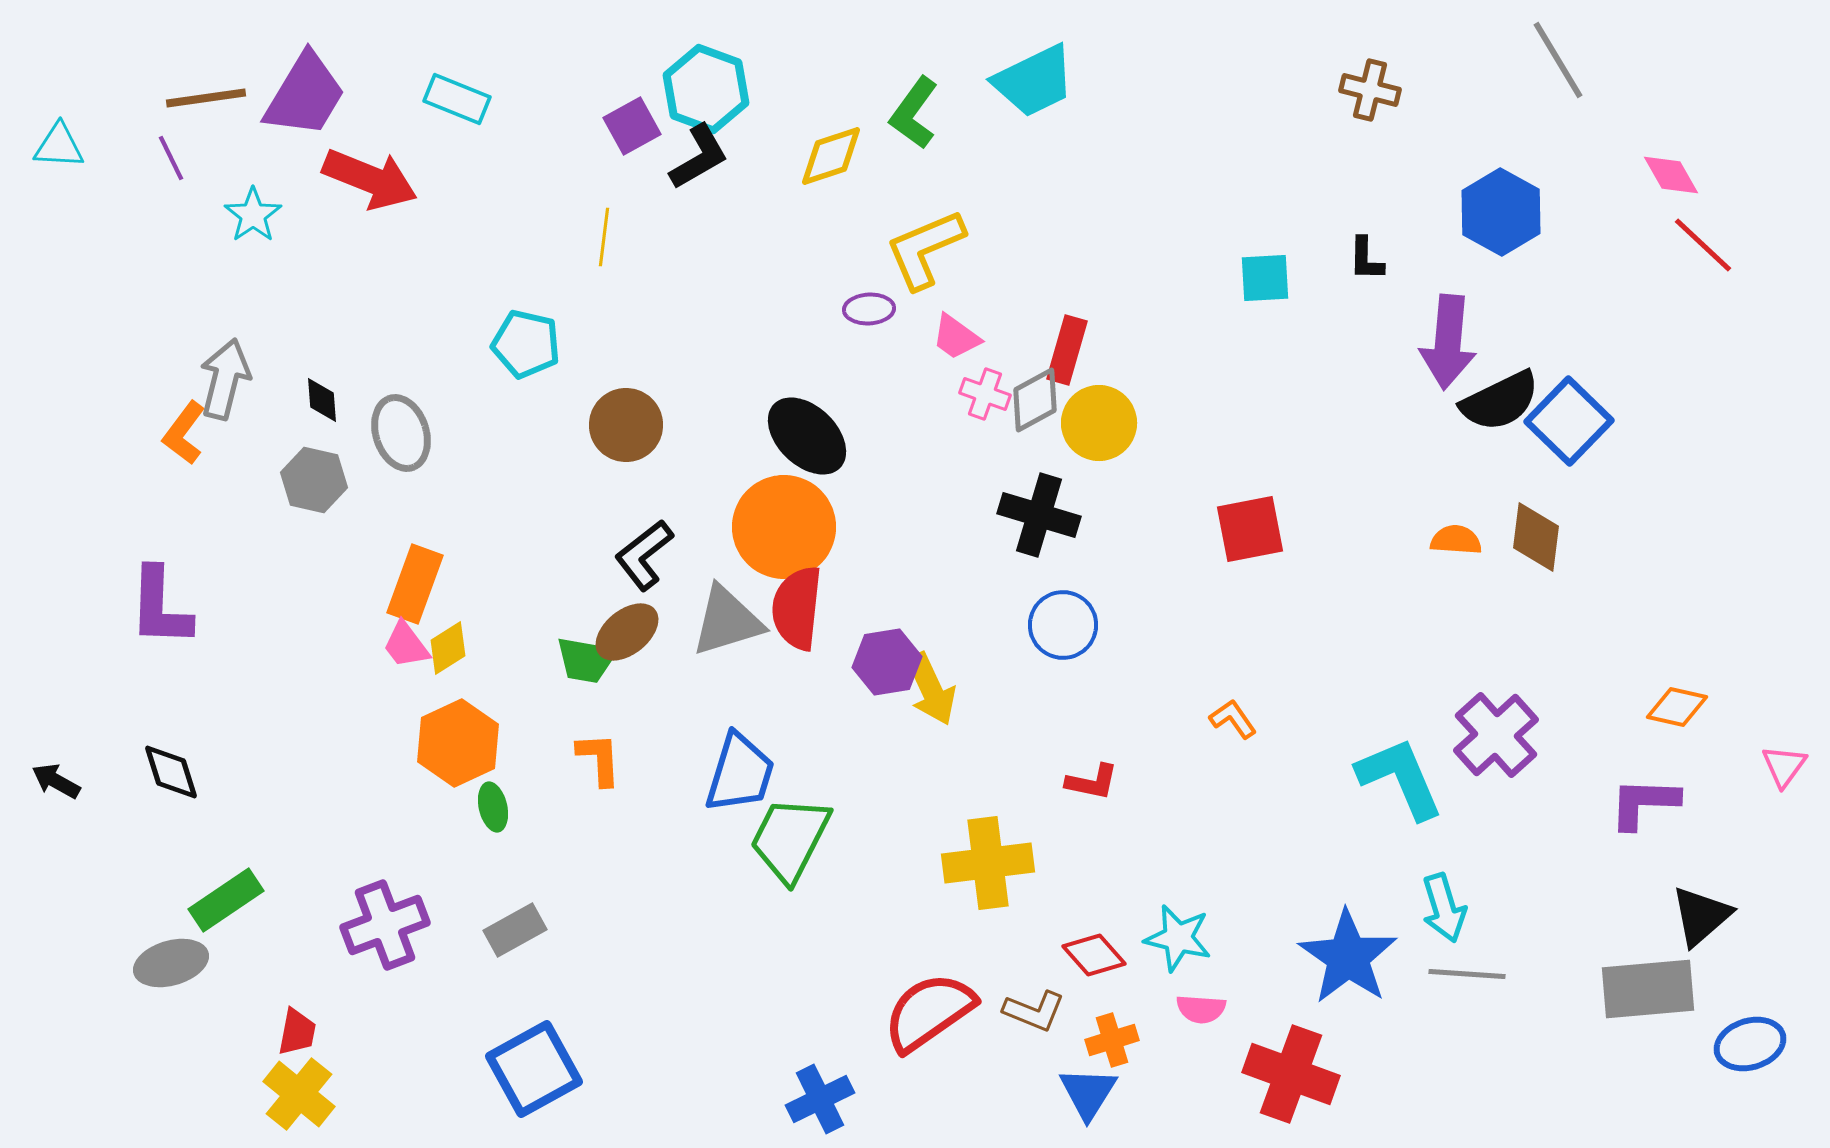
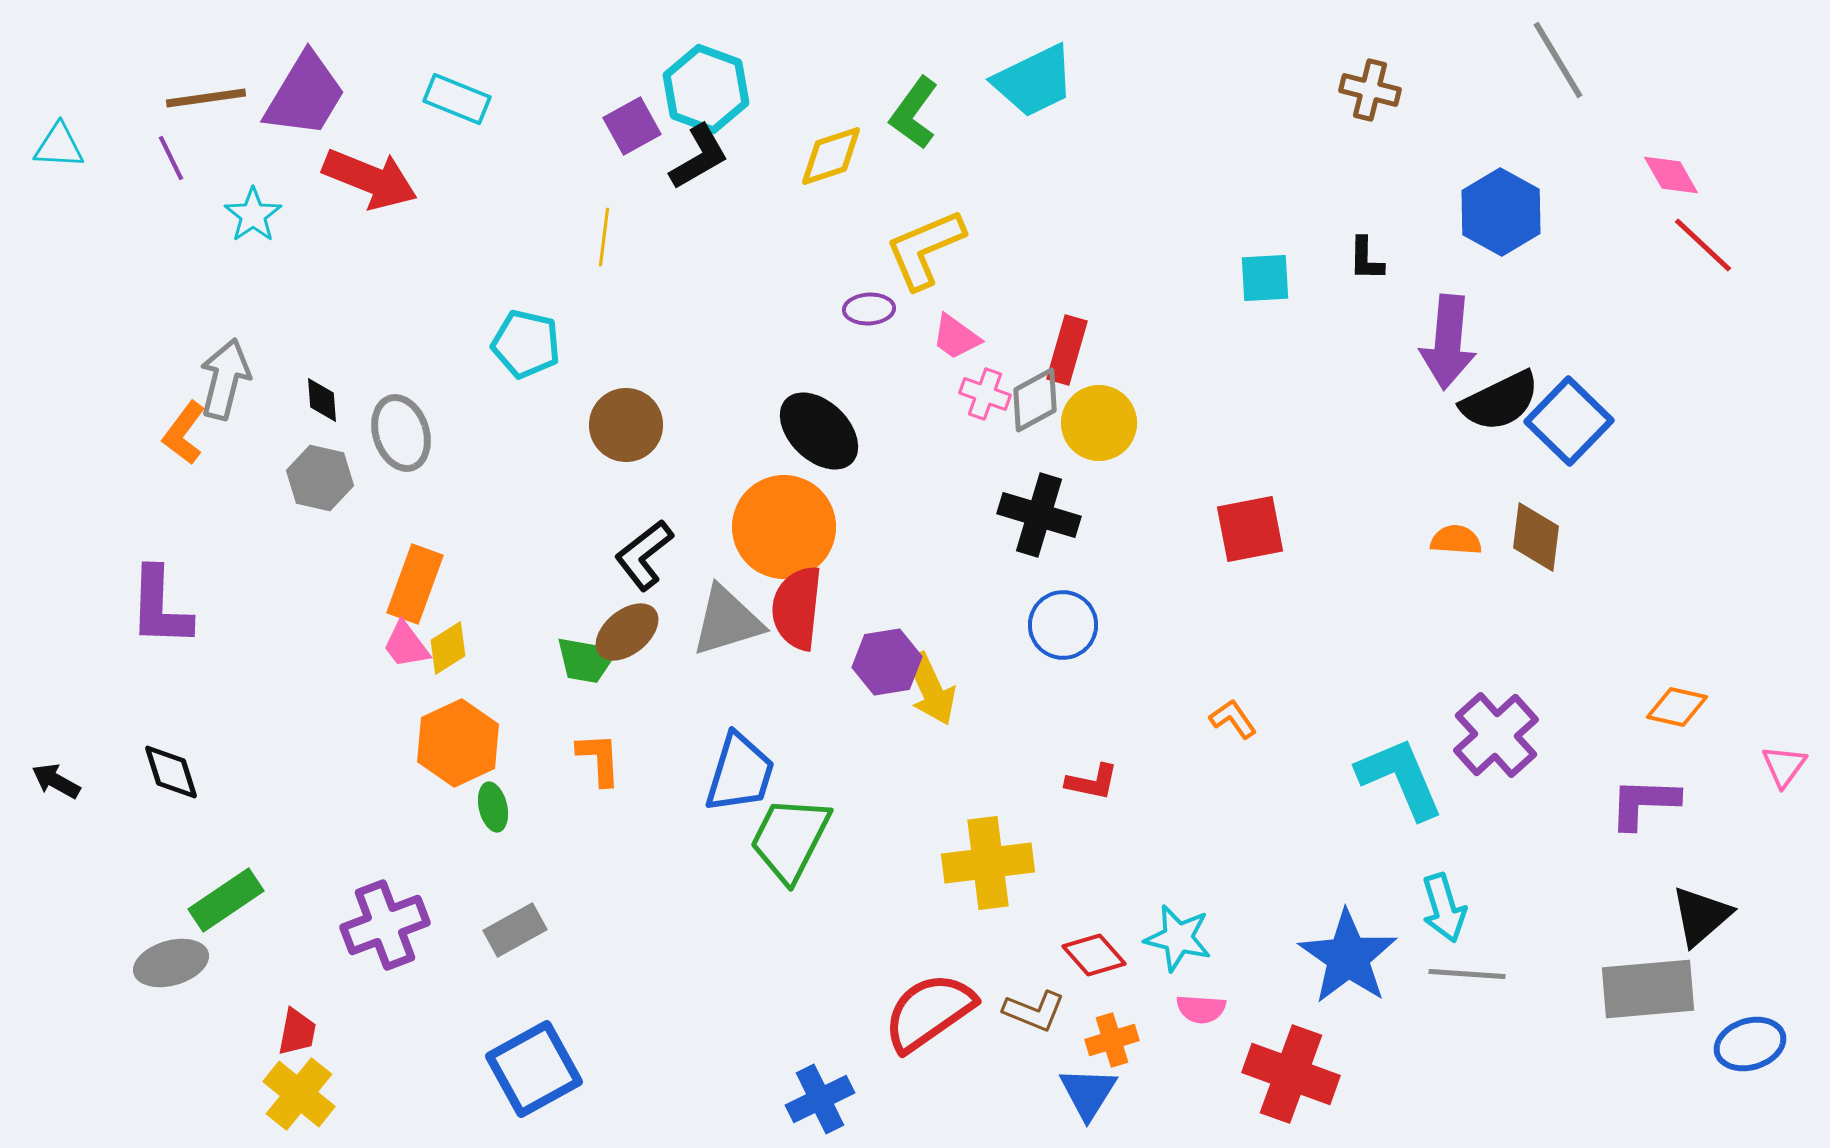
black ellipse at (807, 436): moved 12 px right, 5 px up
gray hexagon at (314, 480): moved 6 px right, 2 px up
